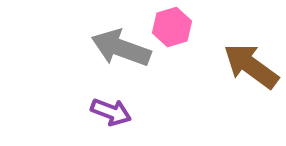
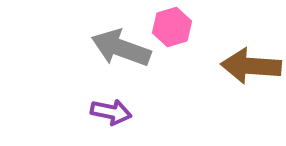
brown arrow: rotated 32 degrees counterclockwise
purple arrow: rotated 9 degrees counterclockwise
